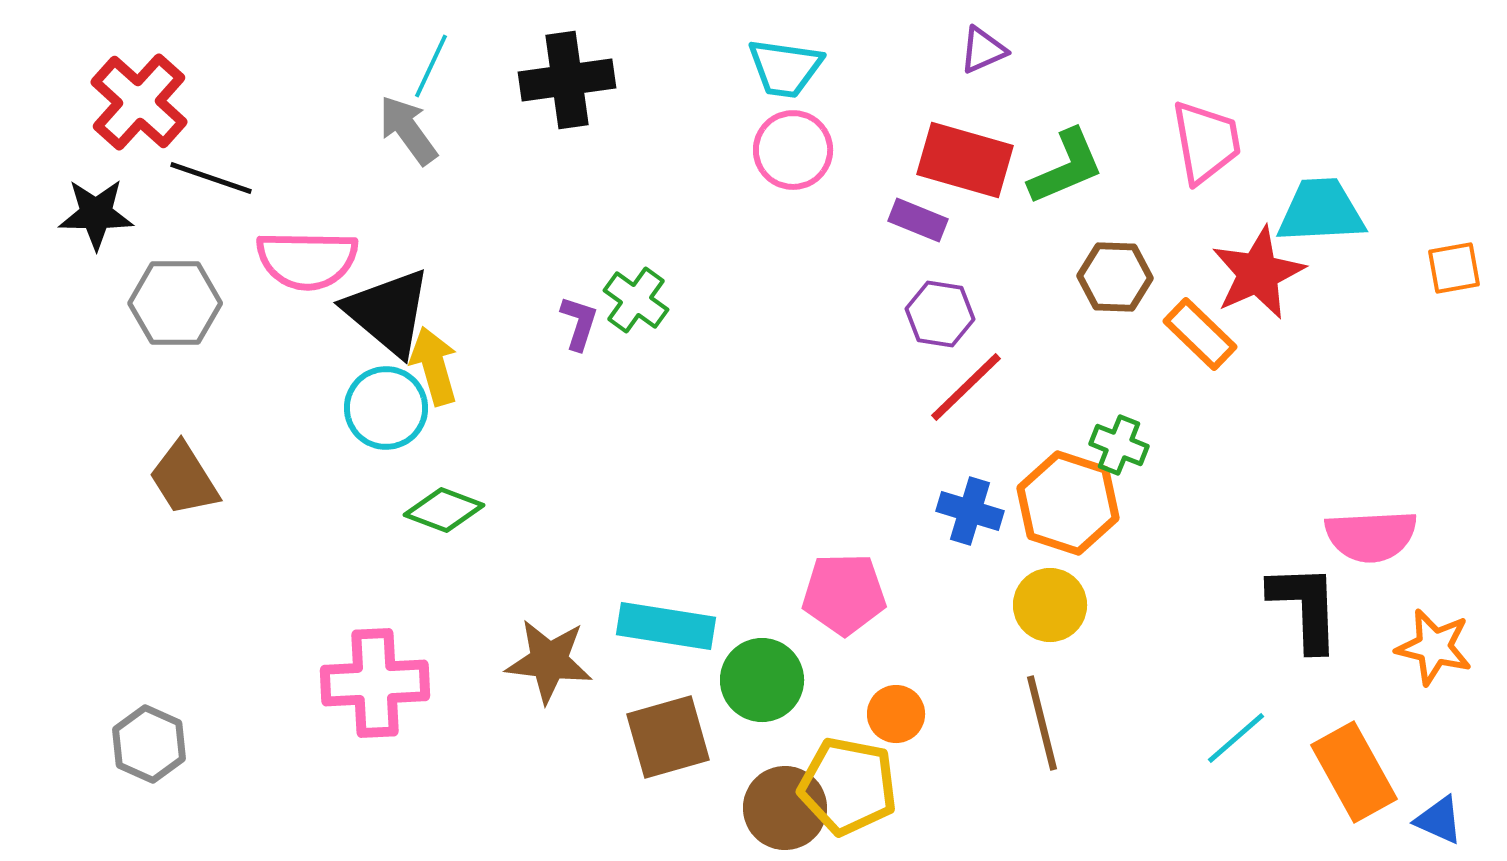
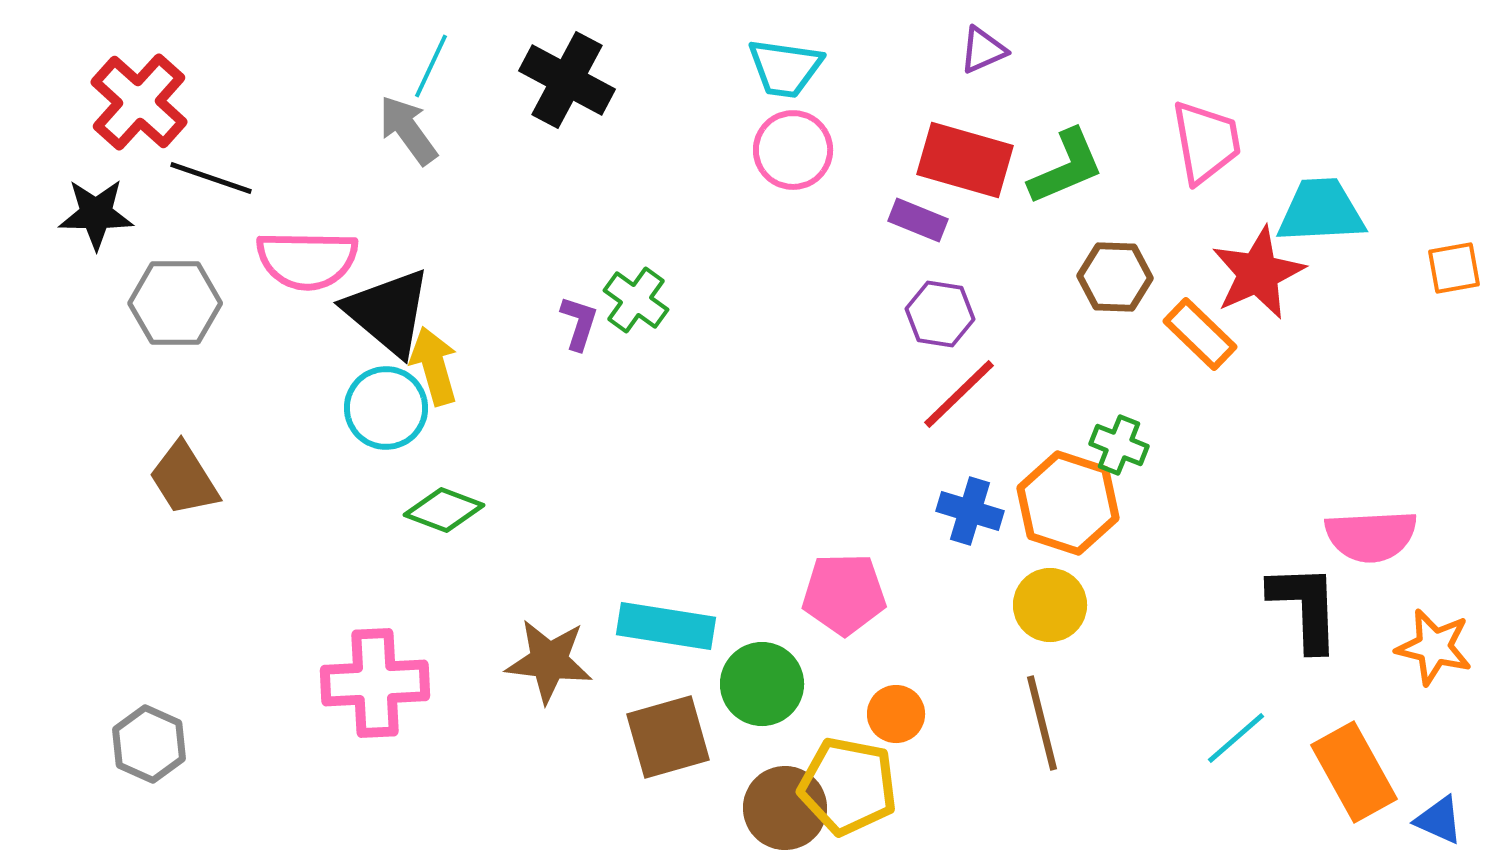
black cross at (567, 80): rotated 36 degrees clockwise
red line at (966, 387): moved 7 px left, 7 px down
green circle at (762, 680): moved 4 px down
